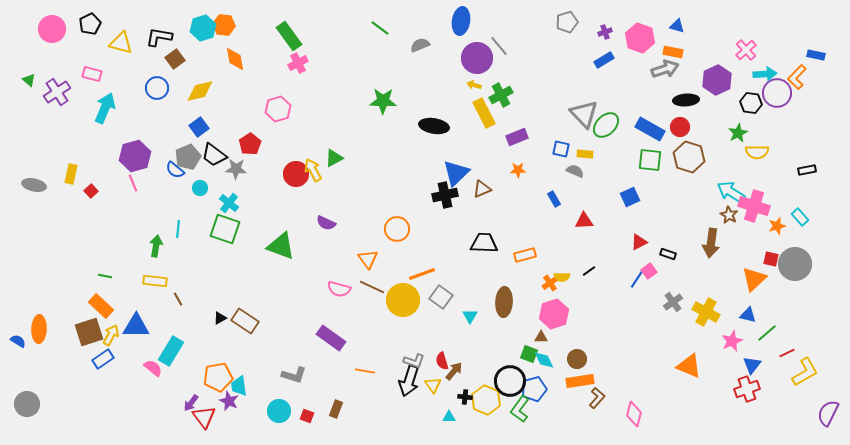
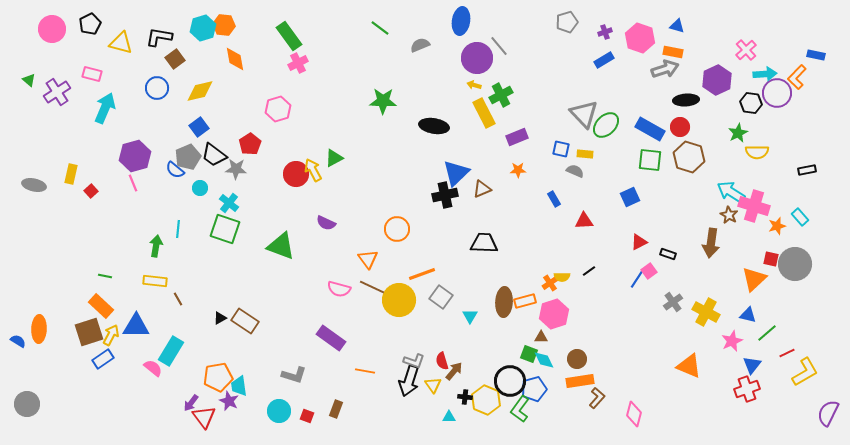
orange rectangle at (525, 255): moved 46 px down
yellow circle at (403, 300): moved 4 px left
